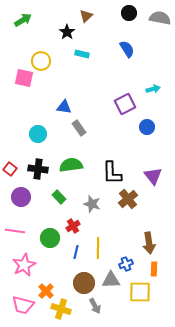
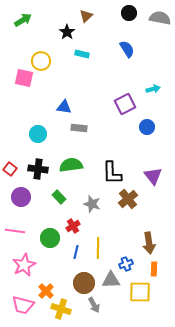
gray rectangle: rotated 49 degrees counterclockwise
gray arrow: moved 1 px left, 1 px up
